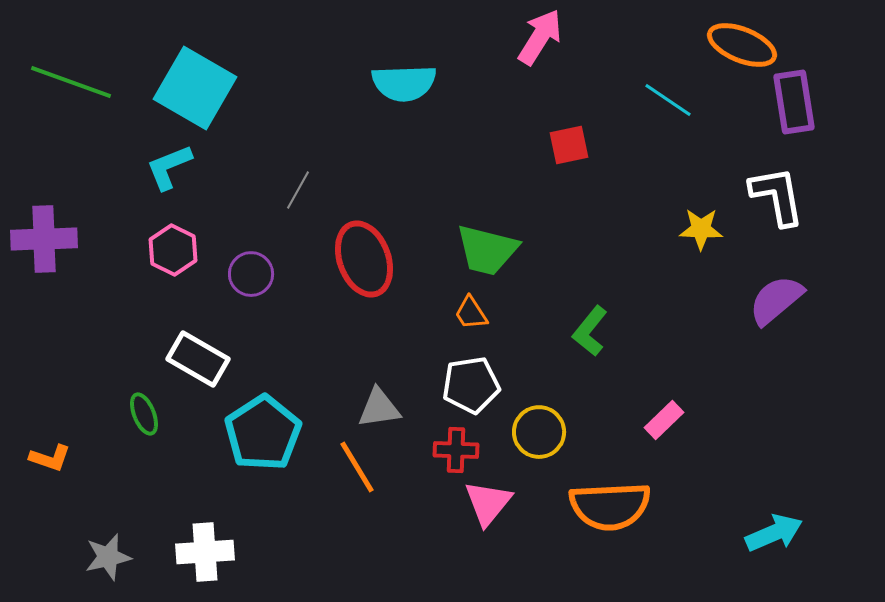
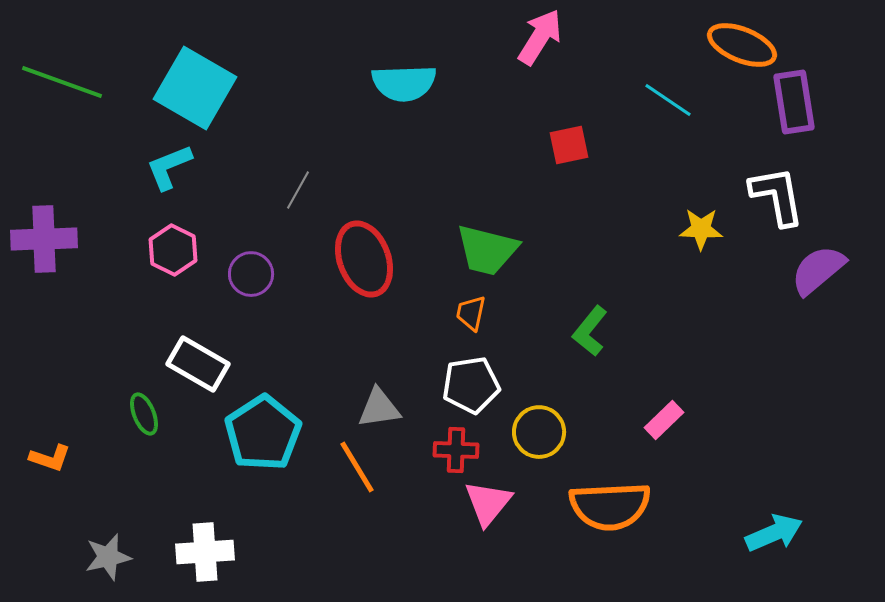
green line: moved 9 px left
purple semicircle: moved 42 px right, 30 px up
orange trapezoid: rotated 45 degrees clockwise
white rectangle: moved 5 px down
